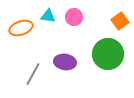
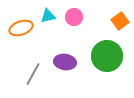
cyan triangle: rotated 21 degrees counterclockwise
green circle: moved 1 px left, 2 px down
